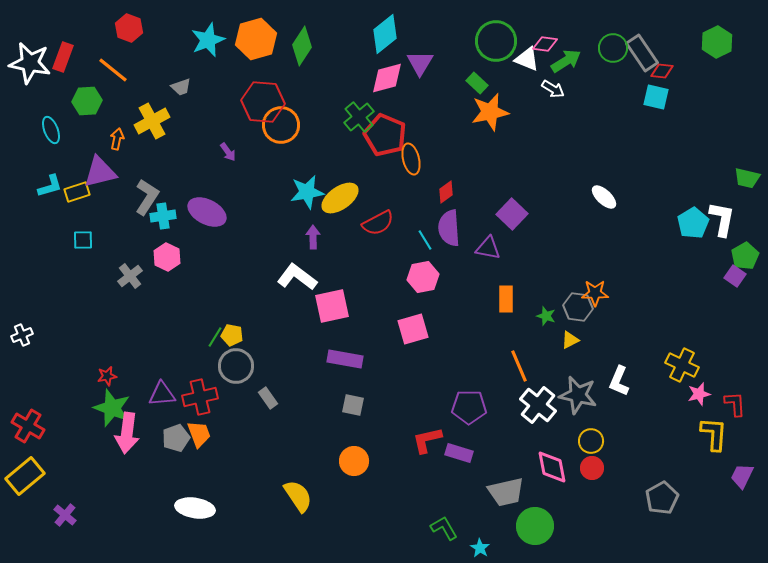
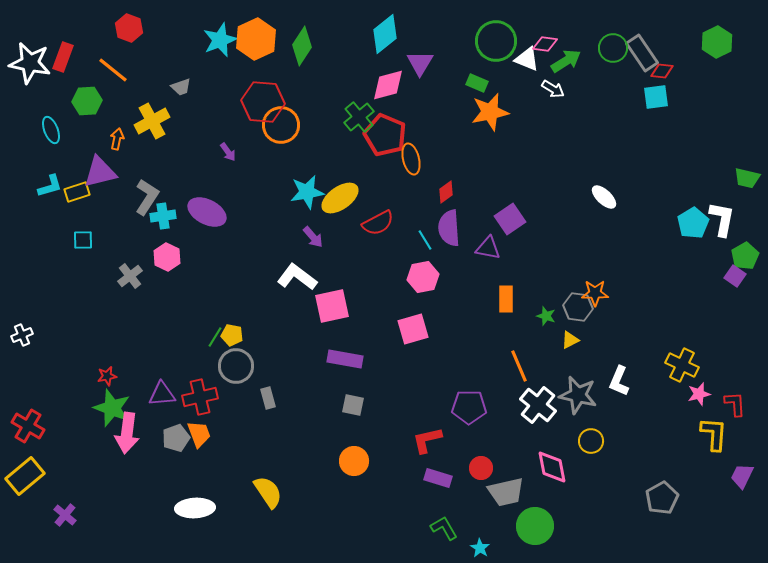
orange hexagon at (256, 39): rotated 9 degrees counterclockwise
cyan star at (208, 40): moved 12 px right
pink diamond at (387, 78): moved 1 px right, 7 px down
green rectangle at (477, 83): rotated 20 degrees counterclockwise
cyan square at (656, 97): rotated 20 degrees counterclockwise
purple square at (512, 214): moved 2 px left, 5 px down; rotated 12 degrees clockwise
purple arrow at (313, 237): rotated 140 degrees clockwise
gray rectangle at (268, 398): rotated 20 degrees clockwise
purple rectangle at (459, 453): moved 21 px left, 25 px down
red circle at (592, 468): moved 111 px left
yellow semicircle at (298, 496): moved 30 px left, 4 px up
white ellipse at (195, 508): rotated 12 degrees counterclockwise
